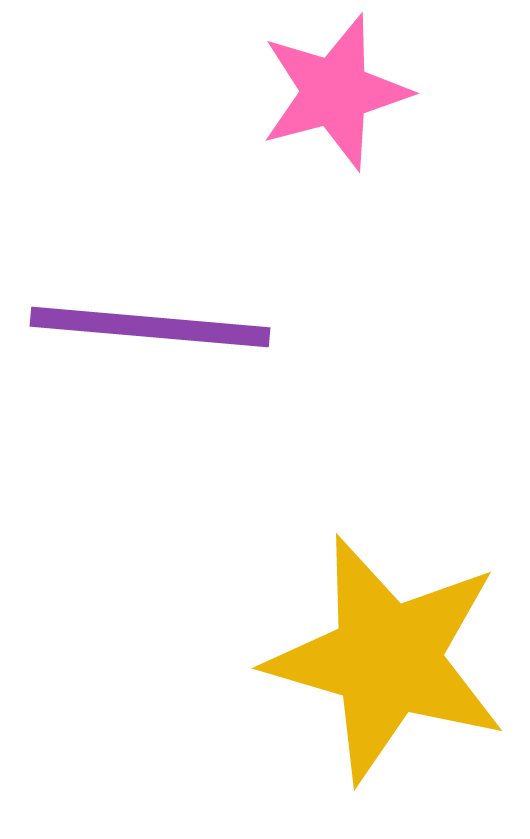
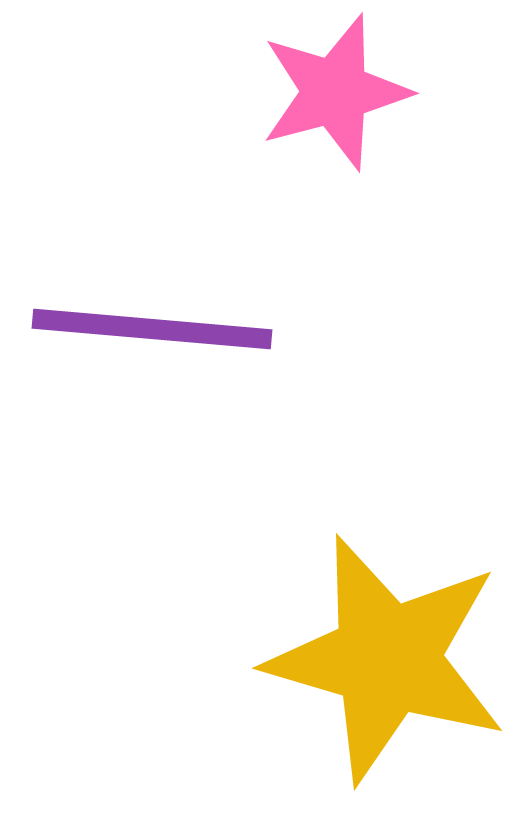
purple line: moved 2 px right, 2 px down
